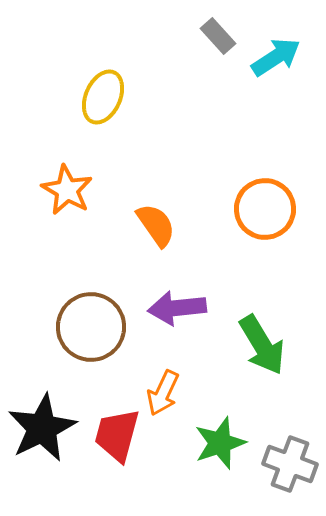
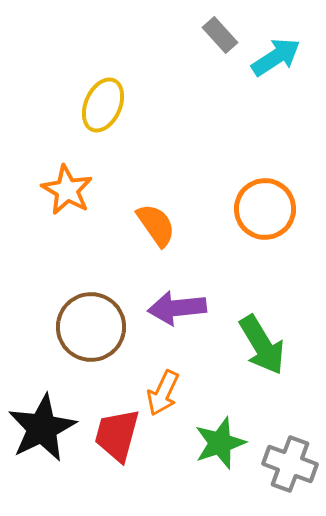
gray rectangle: moved 2 px right, 1 px up
yellow ellipse: moved 8 px down
